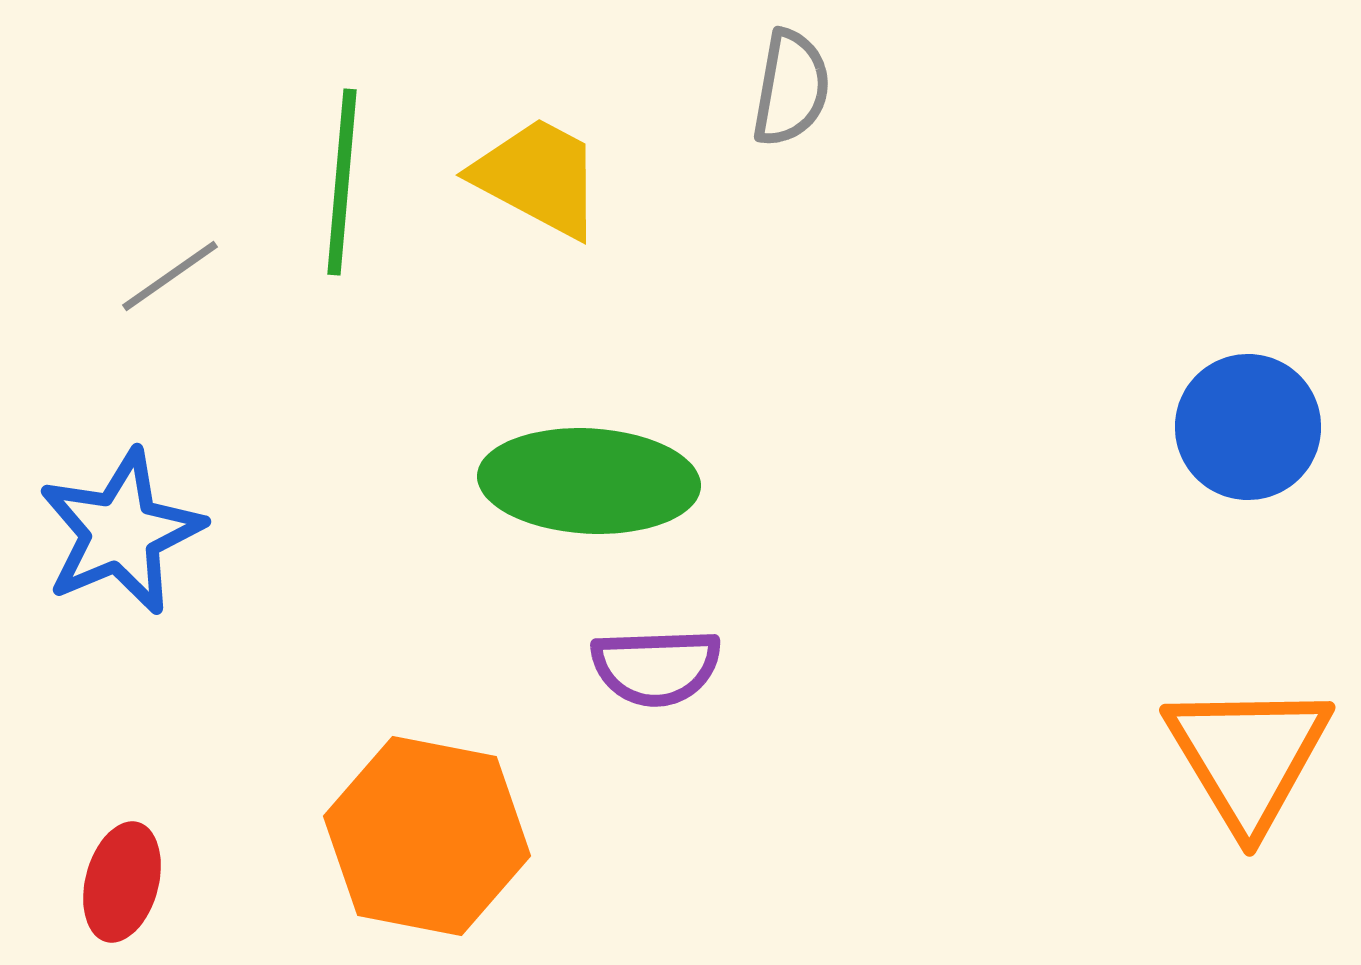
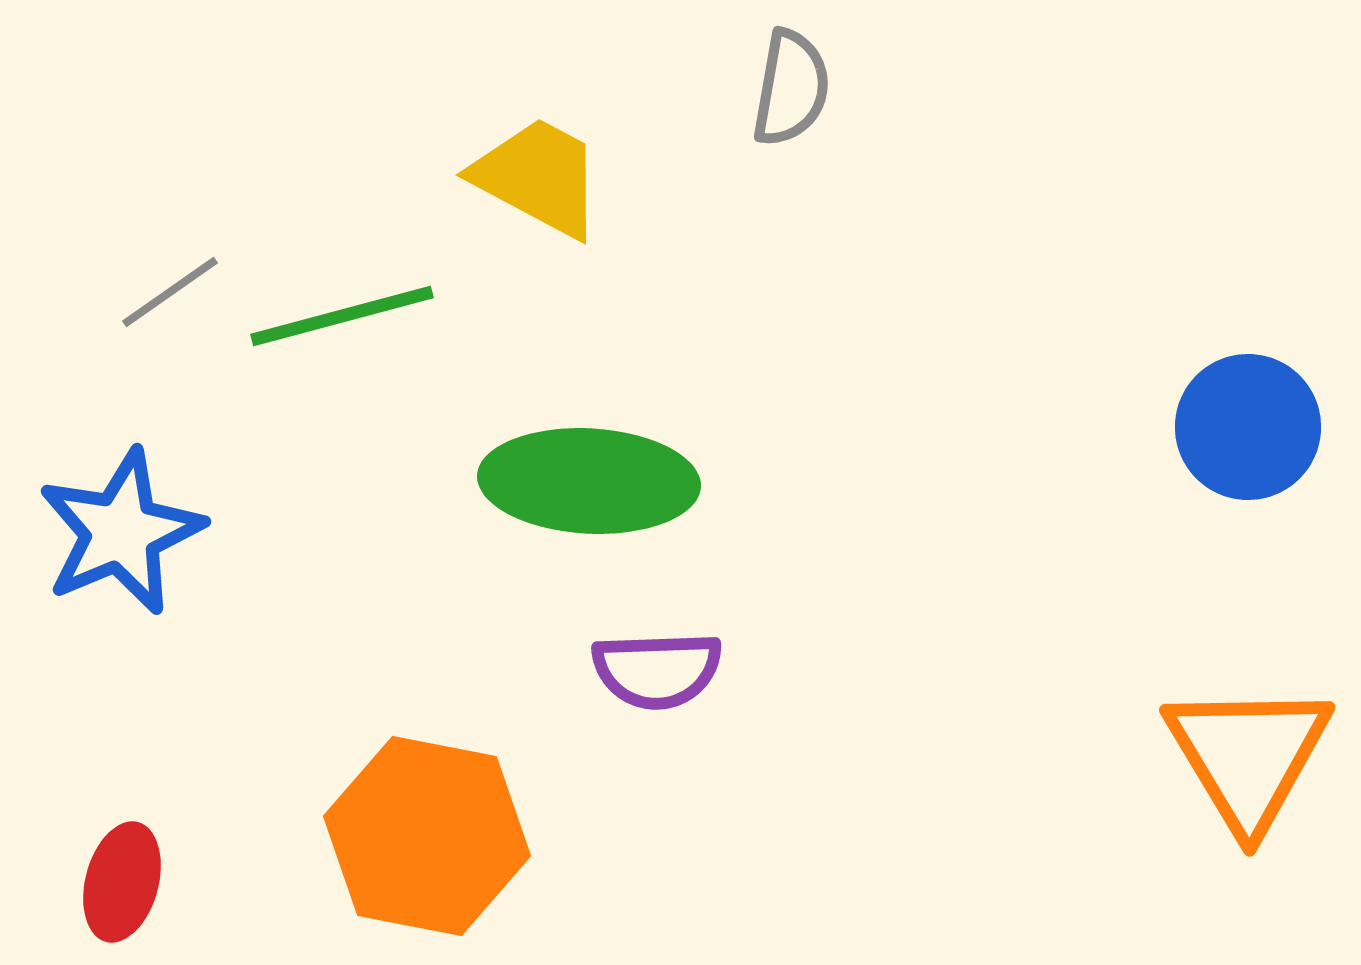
green line: moved 134 px down; rotated 70 degrees clockwise
gray line: moved 16 px down
purple semicircle: moved 1 px right, 3 px down
